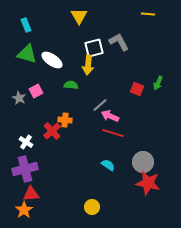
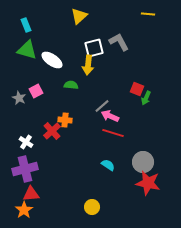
yellow triangle: rotated 18 degrees clockwise
green triangle: moved 4 px up
green arrow: moved 12 px left, 15 px down
gray line: moved 2 px right, 1 px down
